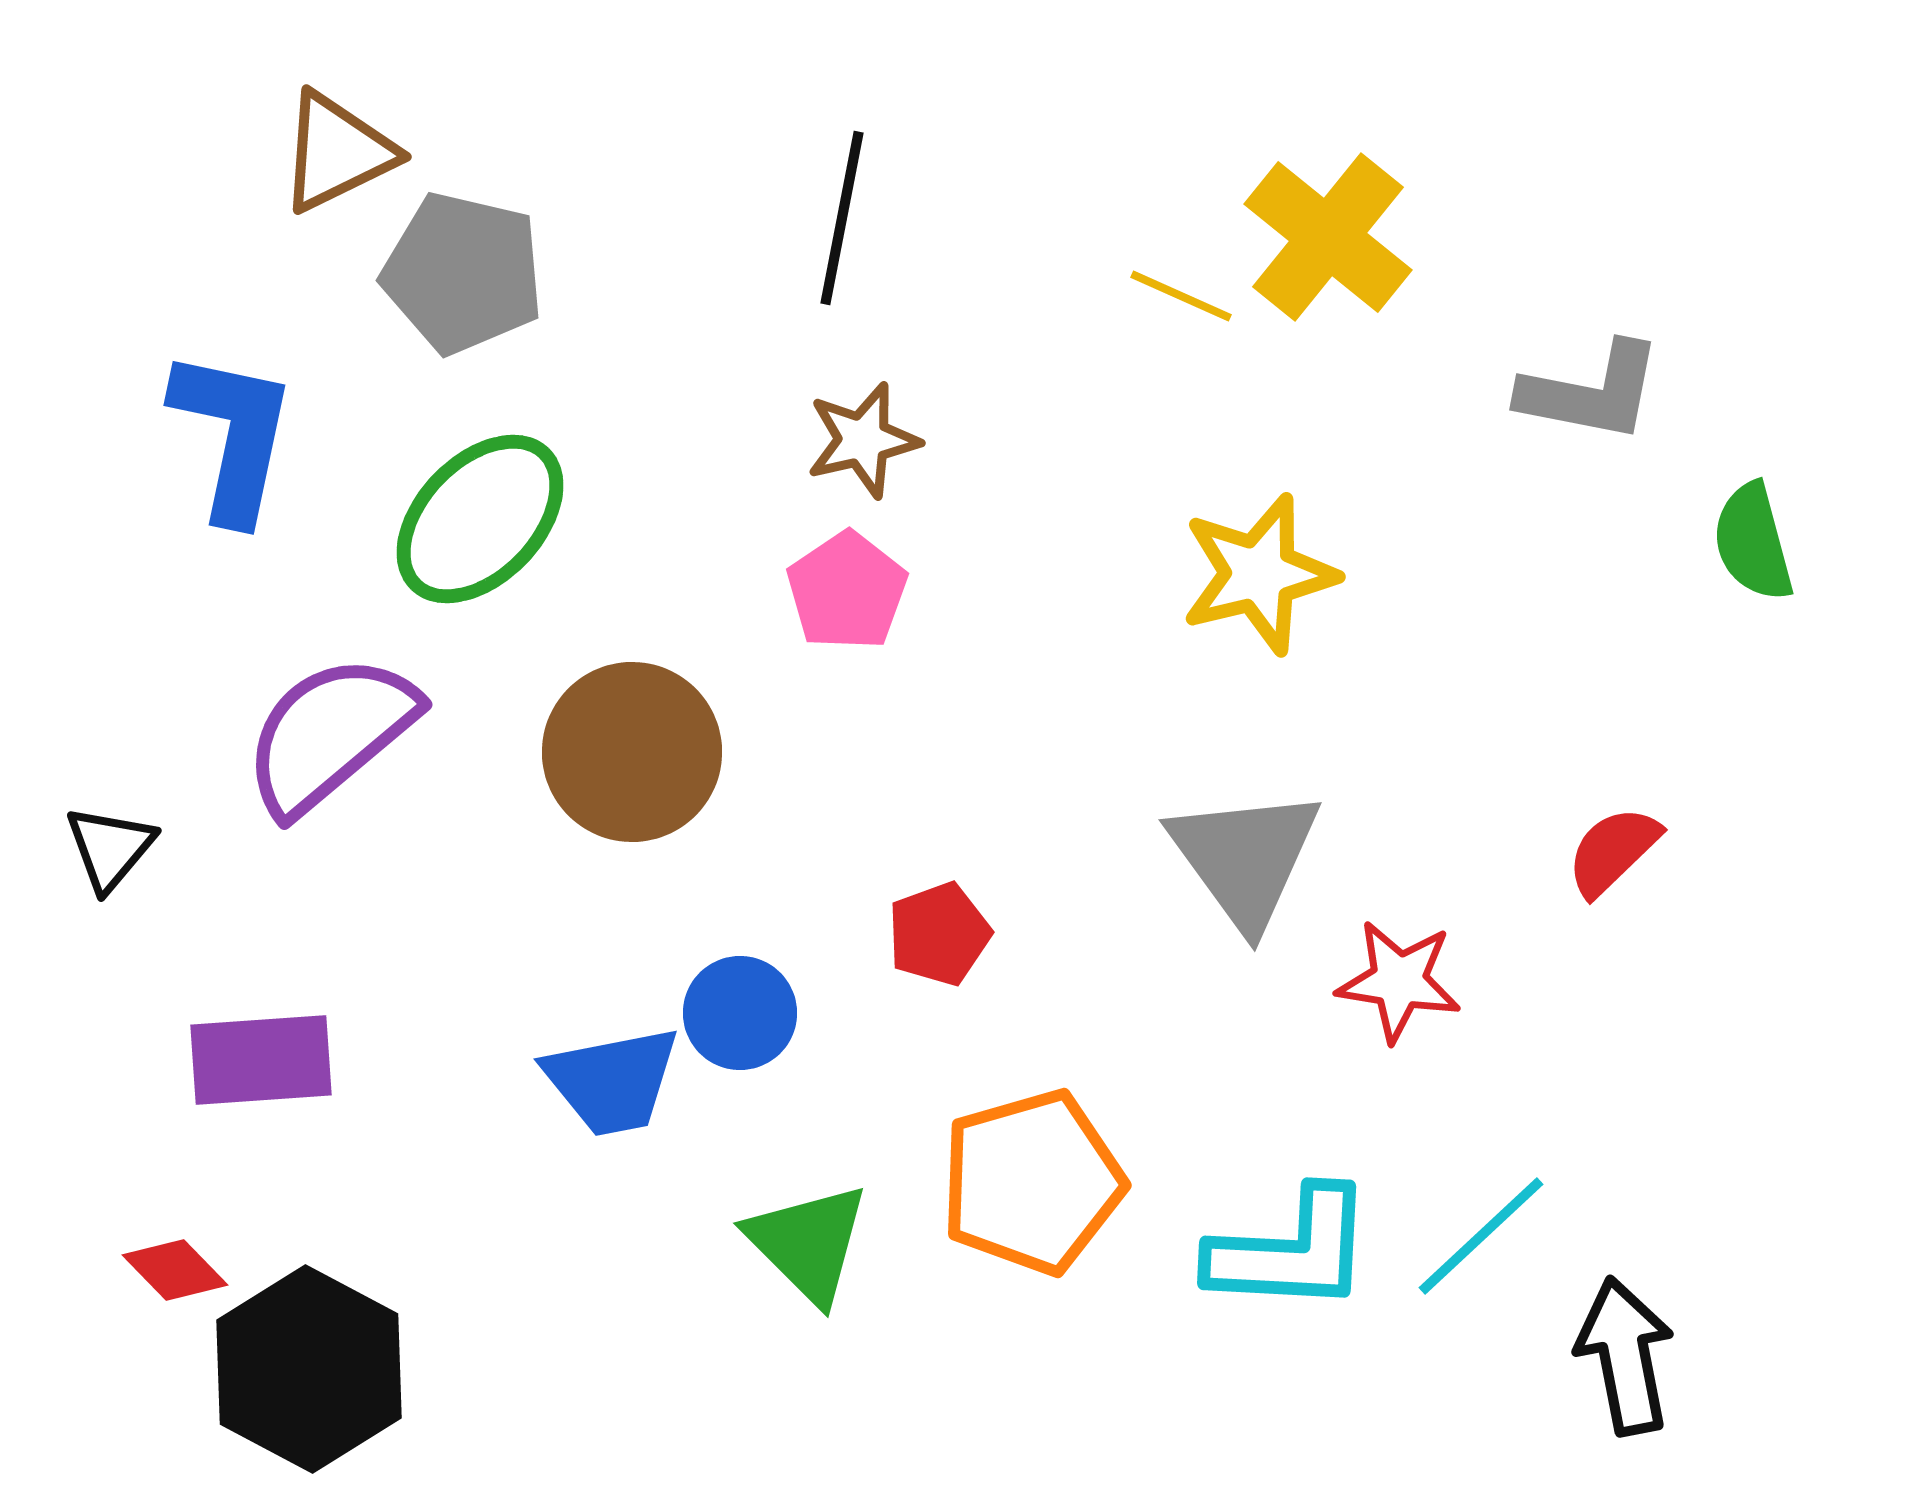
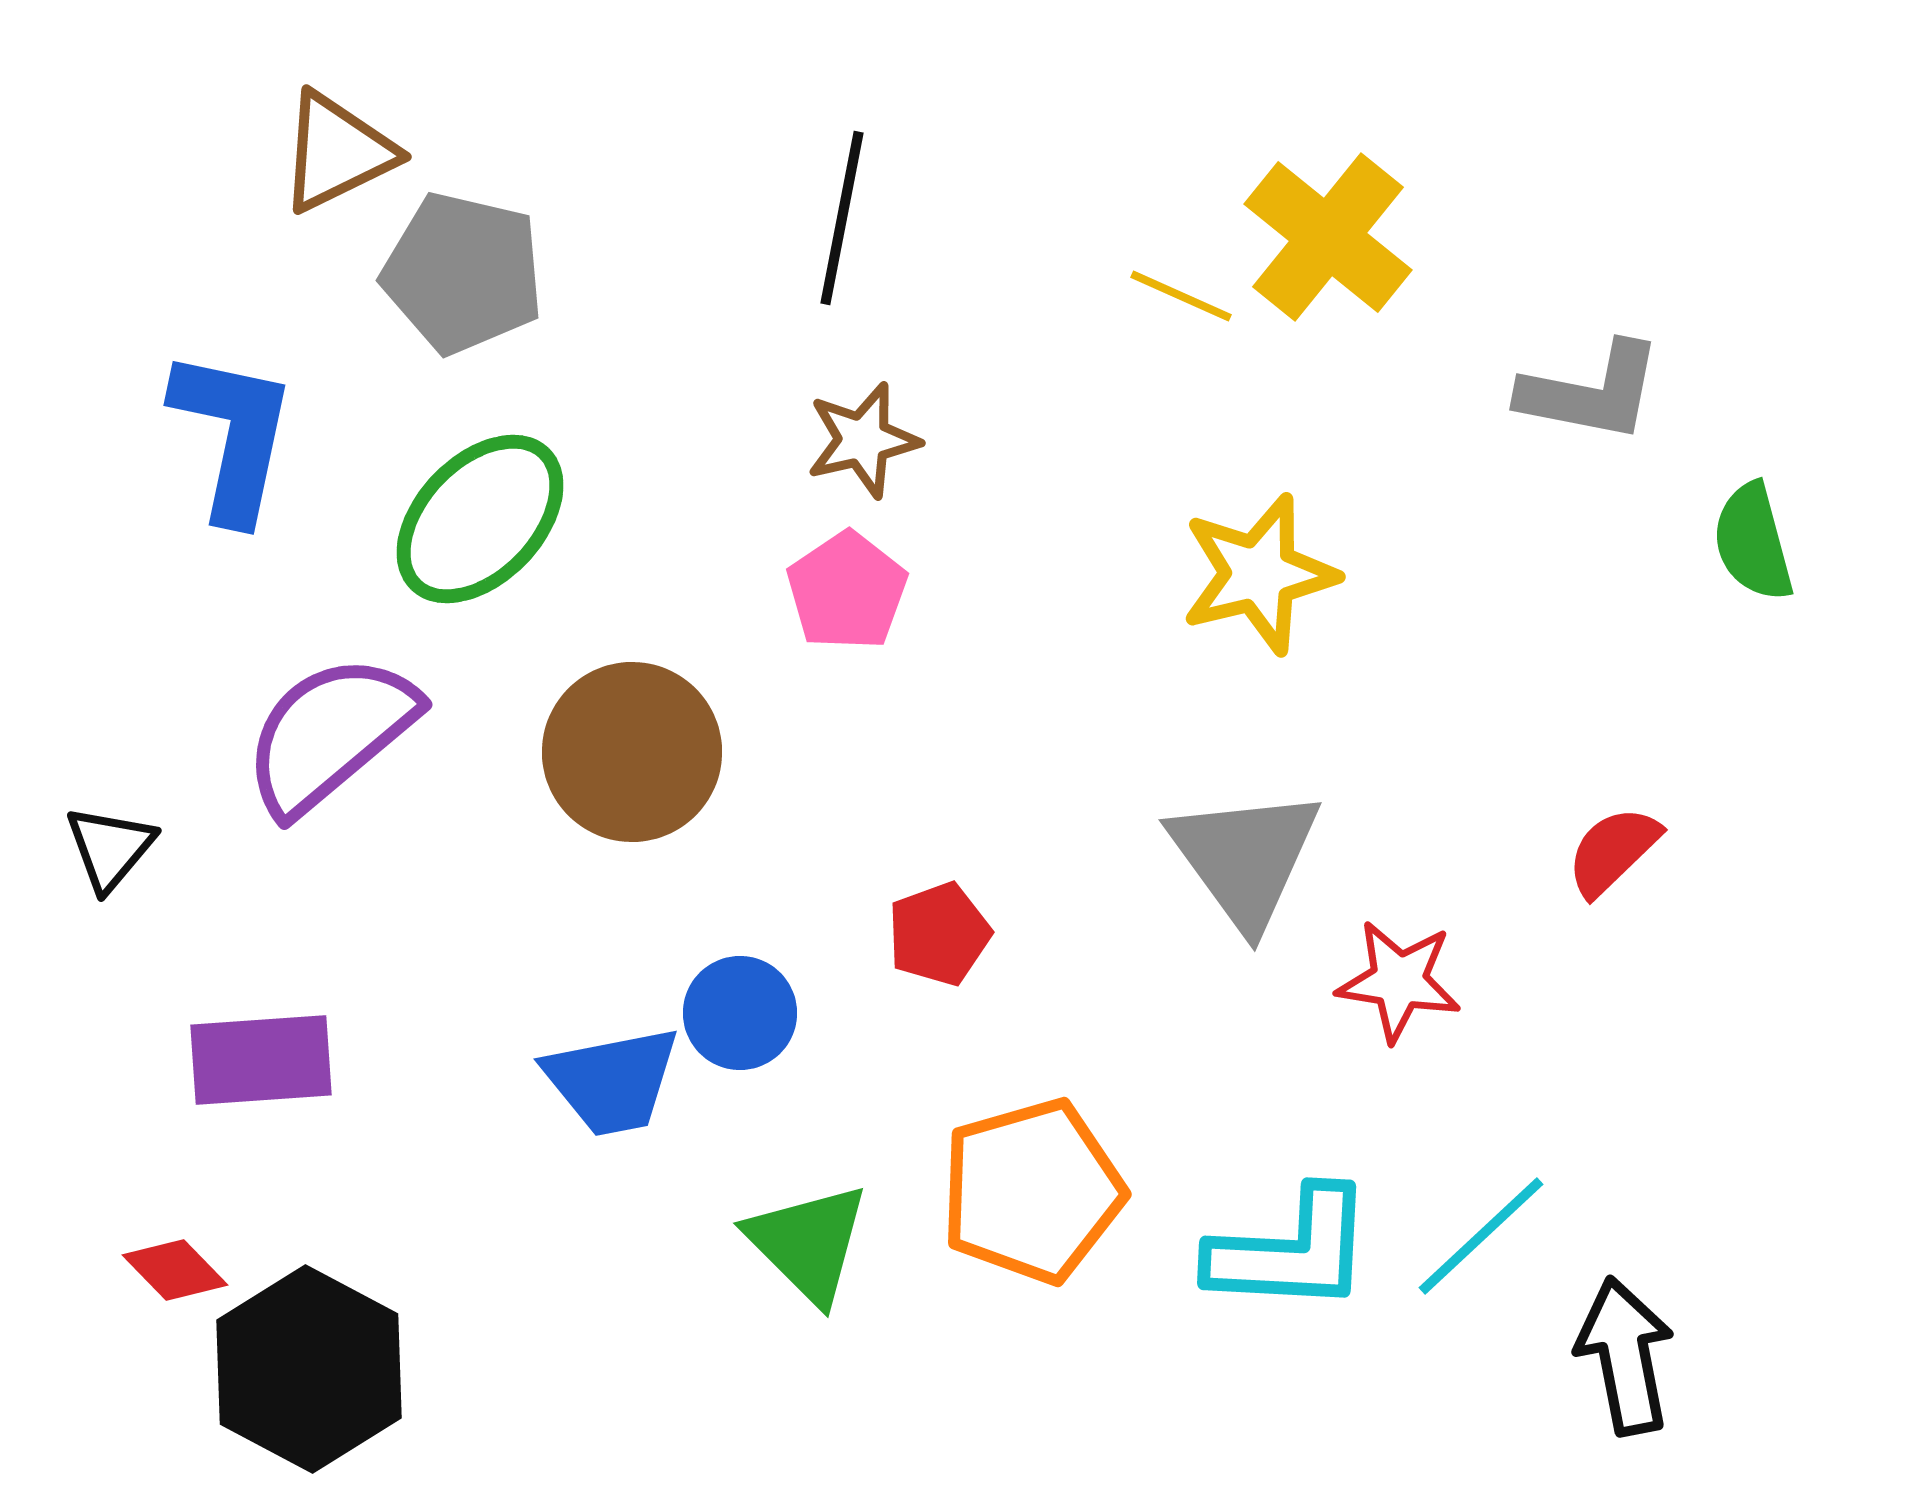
orange pentagon: moved 9 px down
